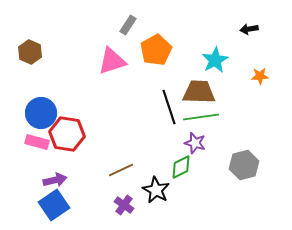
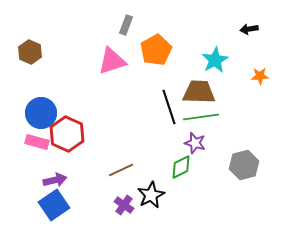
gray rectangle: moved 2 px left; rotated 12 degrees counterclockwise
red hexagon: rotated 16 degrees clockwise
black star: moved 5 px left, 5 px down; rotated 16 degrees clockwise
